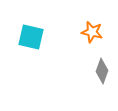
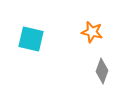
cyan square: moved 2 px down
